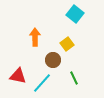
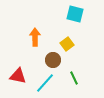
cyan square: rotated 24 degrees counterclockwise
cyan line: moved 3 px right
